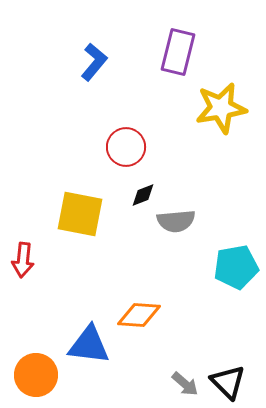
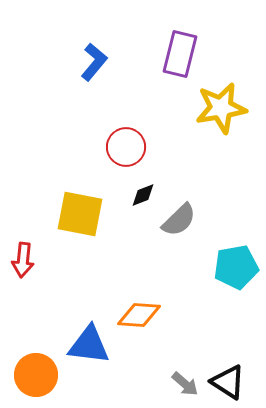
purple rectangle: moved 2 px right, 2 px down
gray semicircle: moved 3 px right, 1 px up; rotated 39 degrees counterclockwise
black triangle: rotated 12 degrees counterclockwise
